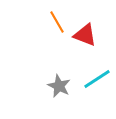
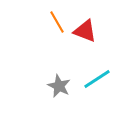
red triangle: moved 4 px up
